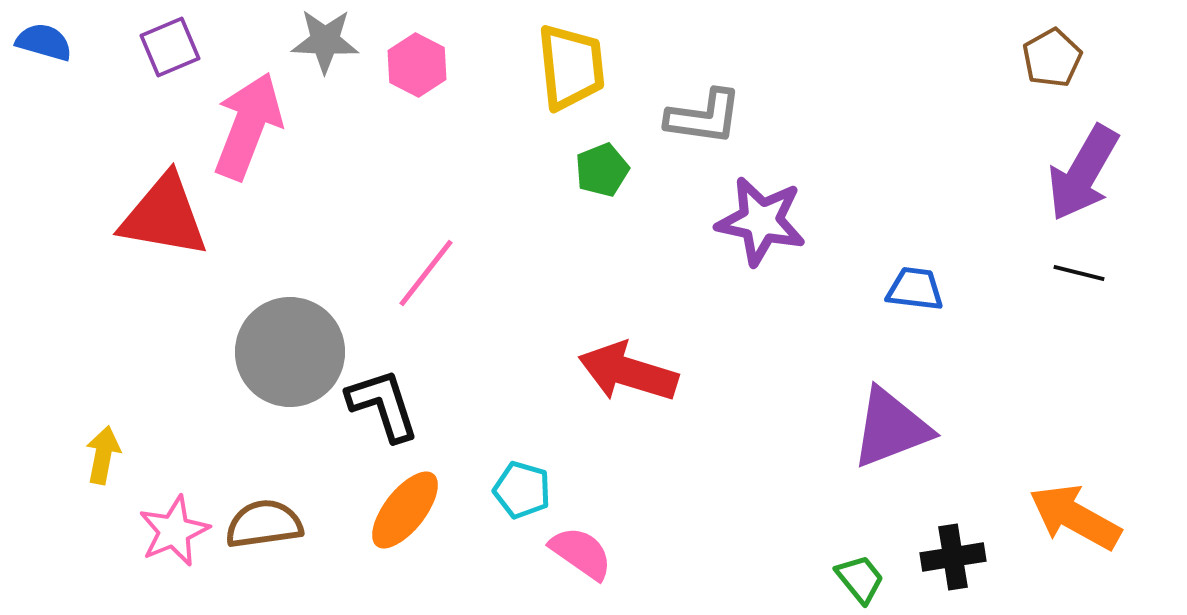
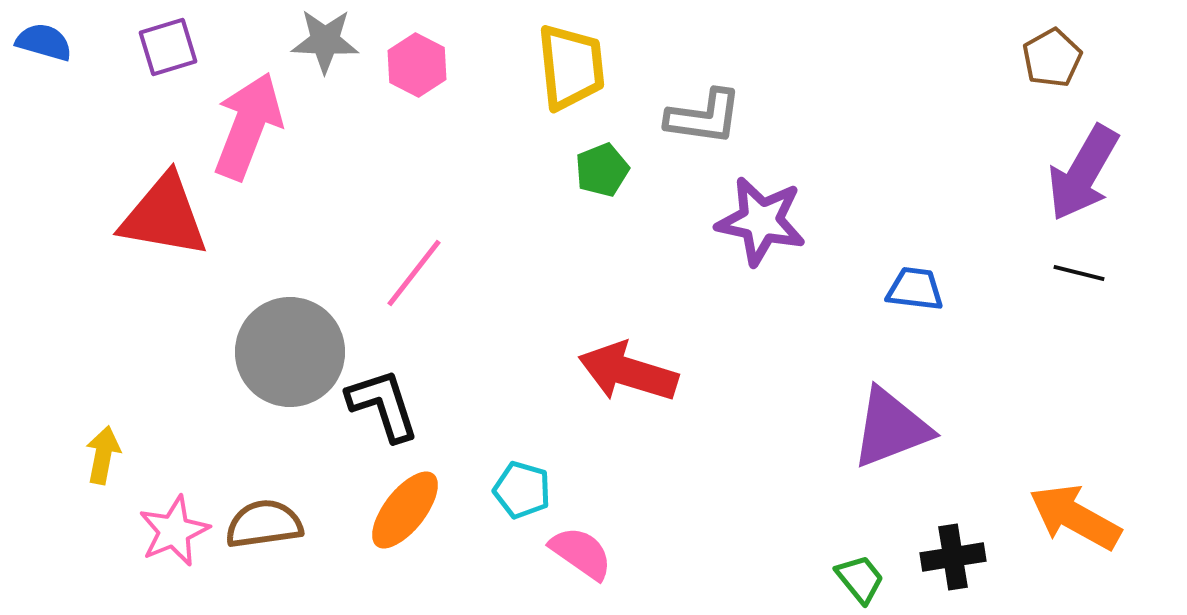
purple square: moved 2 px left; rotated 6 degrees clockwise
pink line: moved 12 px left
